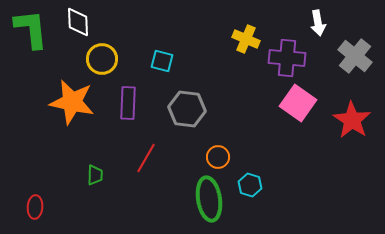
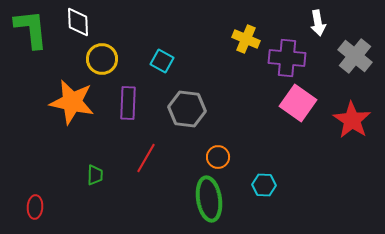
cyan square: rotated 15 degrees clockwise
cyan hexagon: moved 14 px right; rotated 15 degrees counterclockwise
